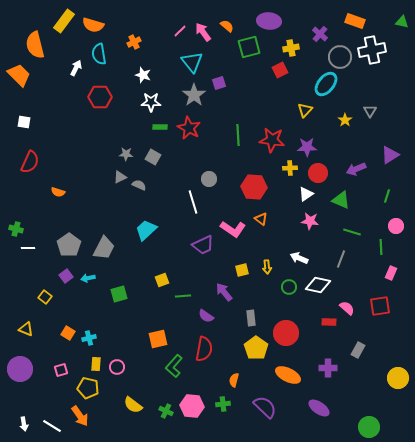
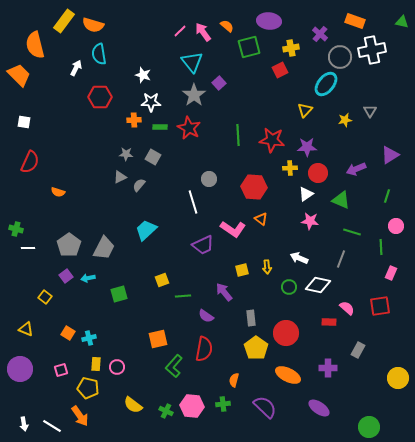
orange cross at (134, 42): moved 78 px down; rotated 24 degrees clockwise
purple square at (219, 83): rotated 24 degrees counterclockwise
yellow star at (345, 120): rotated 24 degrees clockwise
gray semicircle at (139, 185): rotated 72 degrees counterclockwise
